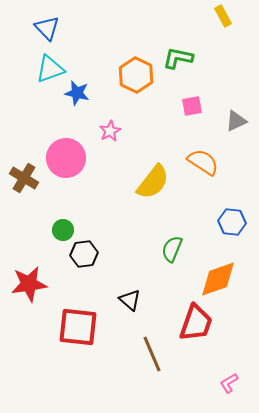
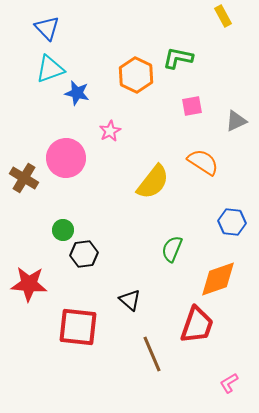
red star: rotated 12 degrees clockwise
red trapezoid: moved 1 px right, 2 px down
